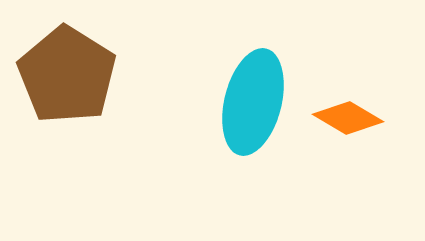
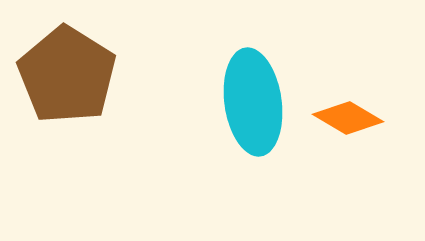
cyan ellipse: rotated 22 degrees counterclockwise
